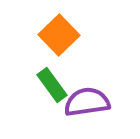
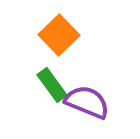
purple semicircle: rotated 30 degrees clockwise
